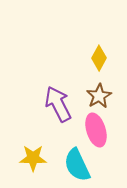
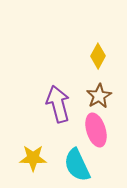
yellow diamond: moved 1 px left, 2 px up
purple arrow: rotated 12 degrees clockwise
